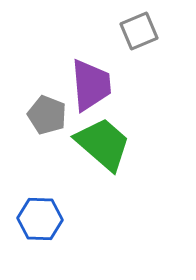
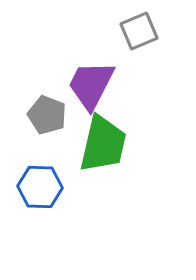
purple trapezoid: rotated 148 degrees counterclockwise
green trapezoid: rotated 62 degrees clockwise
blue hexagon: moved 32 px up
